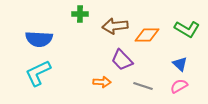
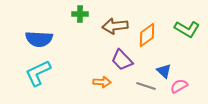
orange diamond: rotated 35 degrees counterclockwise
blue triangle: moved 16 px left, 7 px down
gray line: moved 3 px right
